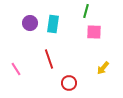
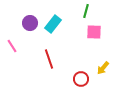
cyan rectangle: rotated 30 degrees clockwise
pink line: moved 4 px left, 23 px up
red circle: moved 12 px right, 4 px up
